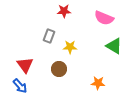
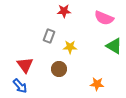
orange star: moved 1 px left, 1 px down
